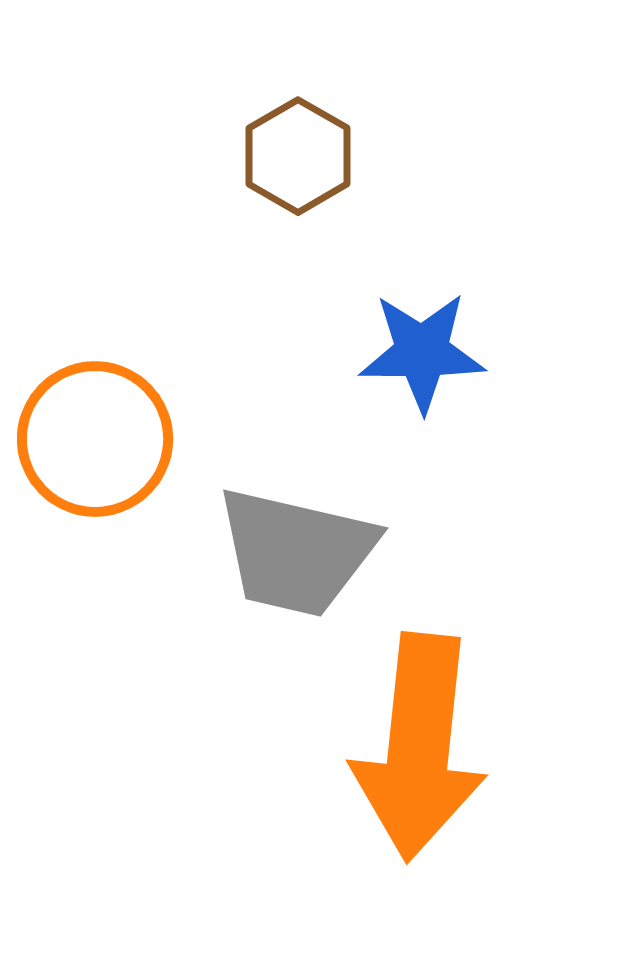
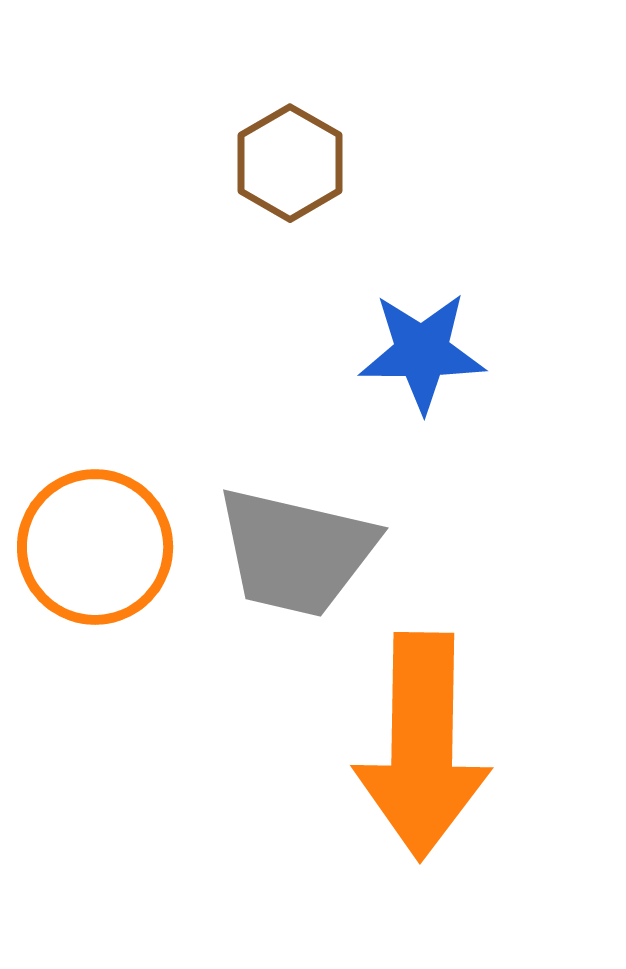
brown hexagon: moved 8 px left, 7 px down
orange circle: moved 108 px down
orange arrow: moved 3 px right, 1 px up; rotated 5 degrees counterclockwise
